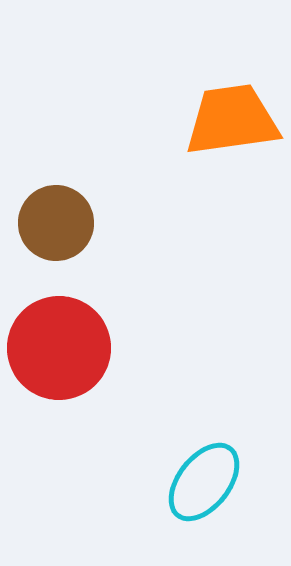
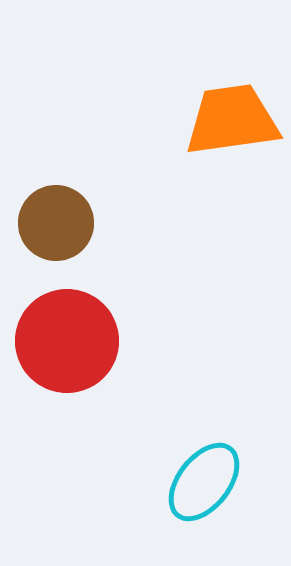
red circle: moved 8 px right, 7 px up
